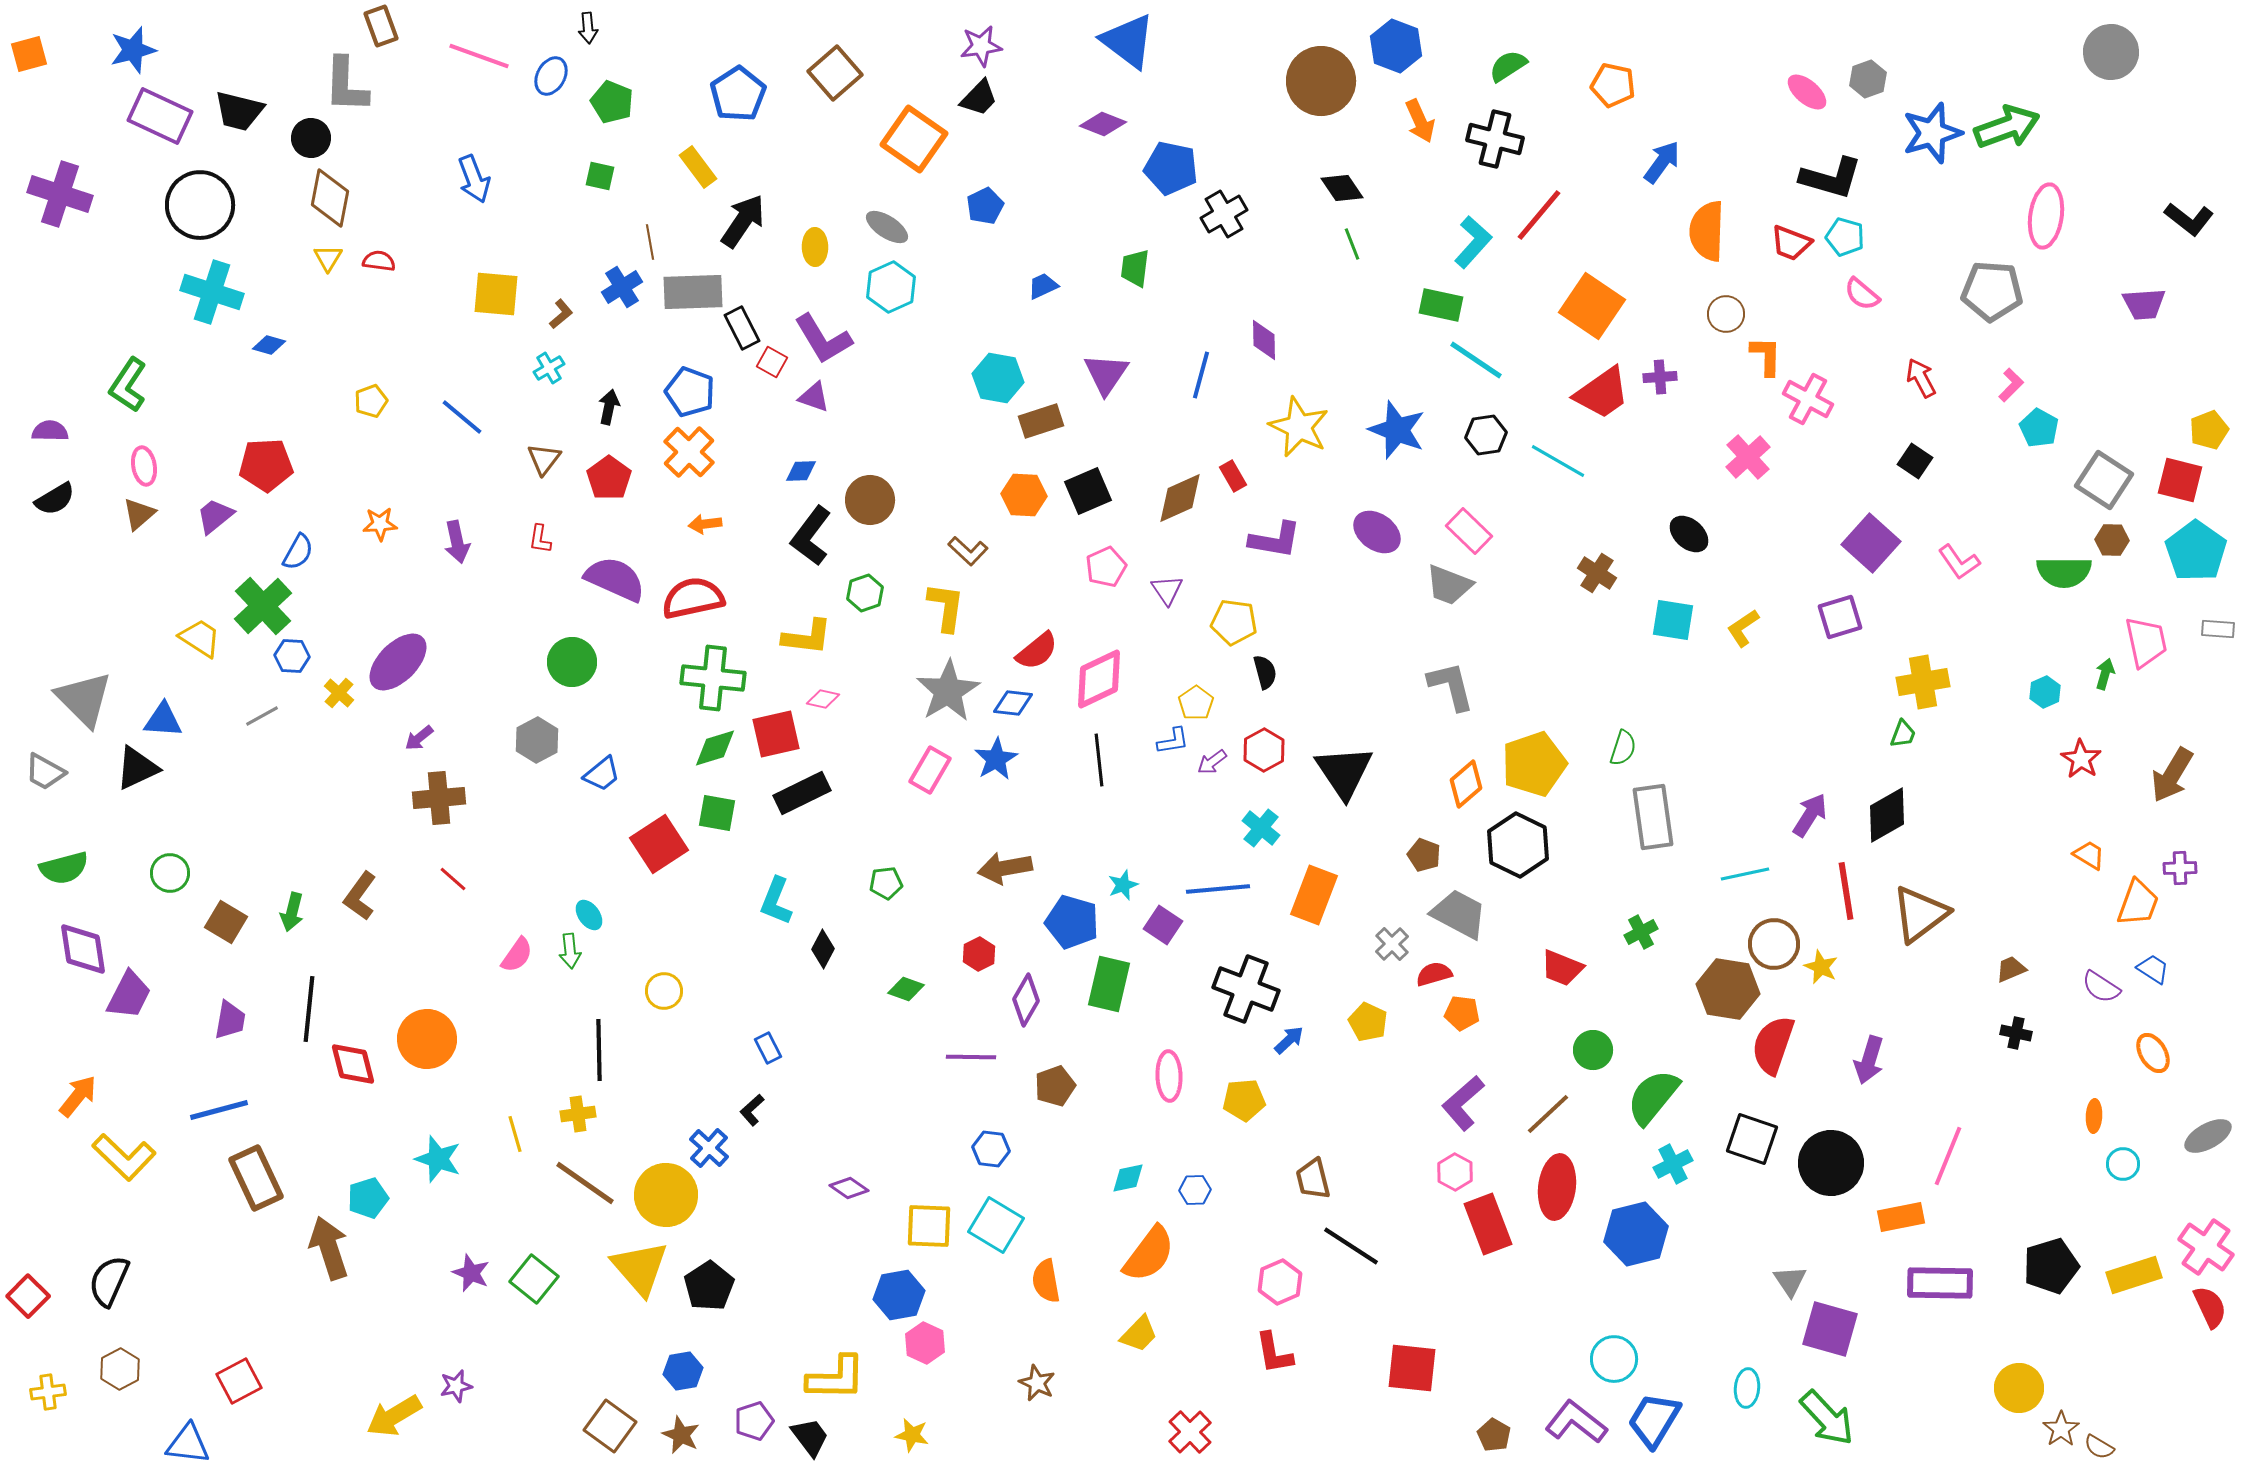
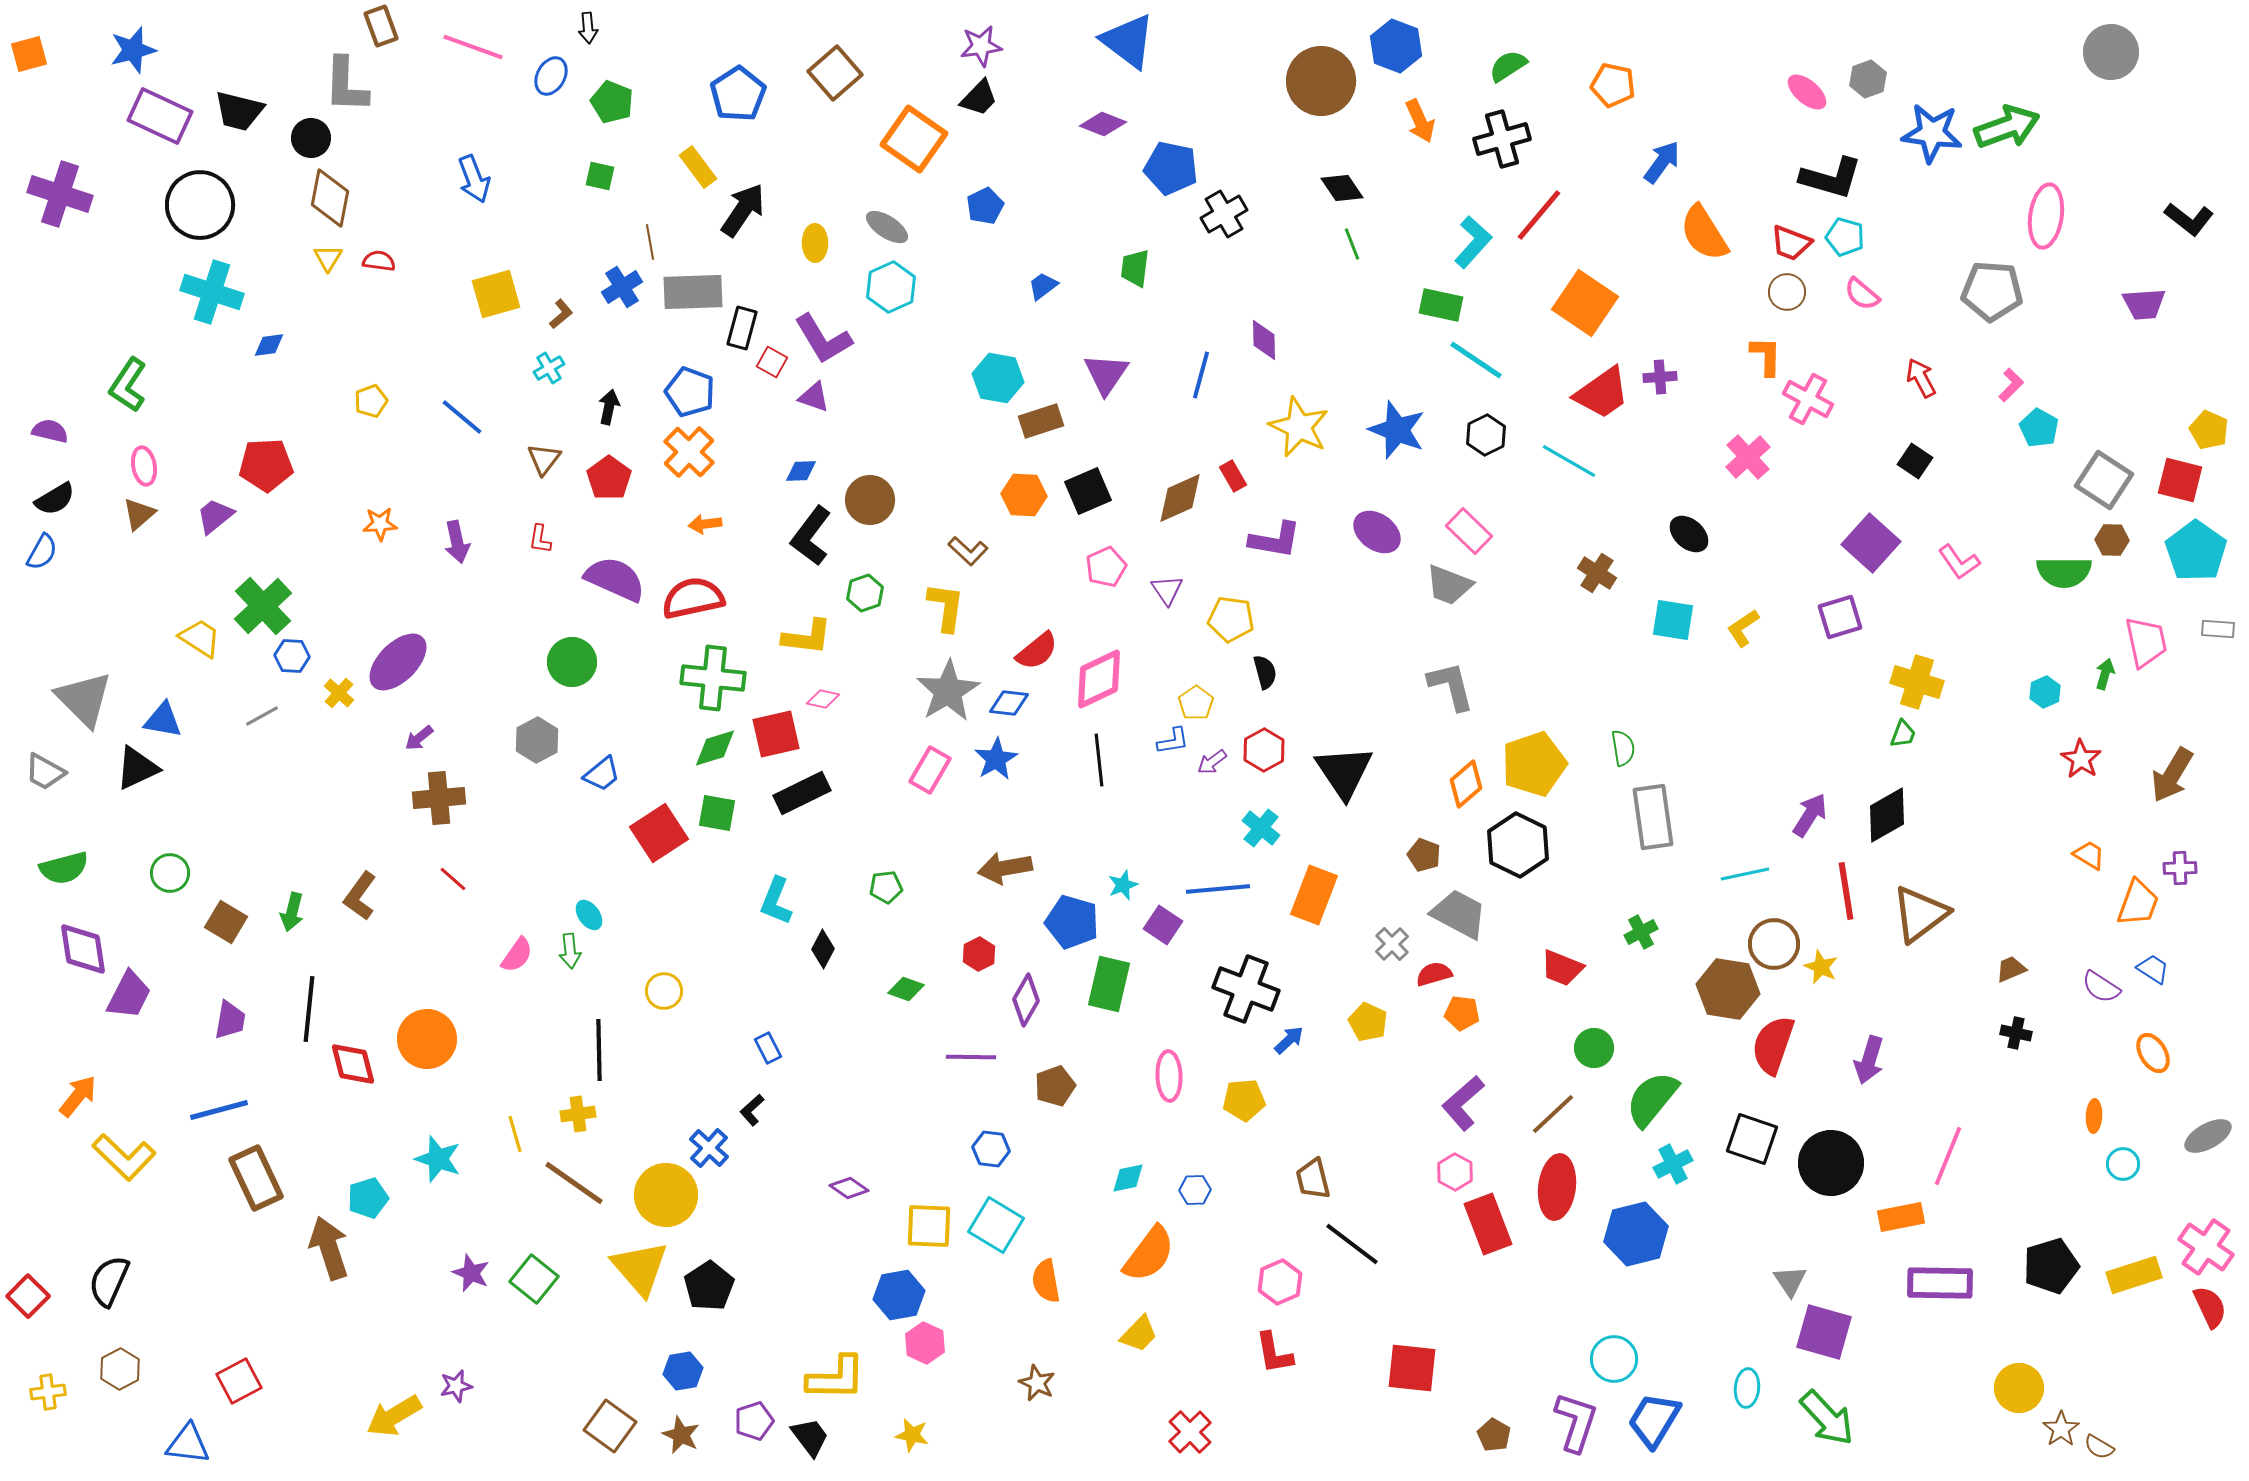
pink line at (479, 56): moved 6 px left, 9 px up
blue star at (1932, 133): rotated 24 degrees clockwise
black cross at (1495, 139): moved 7 px right; rotated 30 degrees counterclockwise
black arrow at (743, 221): moved 11 px up
orange semicircle at (1707, 231): moved 3 px left, 2 px down; rotated 34 degrees counterclockwise
yellow ellipse at (815, 247): moved 4 px up
blue trapezoid at (1043, 286): rotated 12 degrees counterclockwise
yellow square at (496, 294): rotated 21 degrees counterclockwise
orange square at (1592, 306): moved 7 px left, 3 px up
brown circle at (1726, 314): moved 61 px right, 22 px up
black rectangle at (742, 328): rotated 42 degrees clockwise
blue diamond at (269, 345): rotated 24 degrees counterclockwise
yellow pentagon at (2209, 430): rotated 27 degrees counterclockwise
purple semicircle at (50, 431): rotated 12 degrees clockwise
black hexagon at (1486, 435): rotated 18 degrees counterclockwise
cyan line at (1558, 461): moved 11 px right
blue semicircle at (298, 552): moved 256 px left
yellow pentagon at (1234, 622): moved 3 px left, 3 px up
yellow cross at (1923, 682): moved 6 px left; rotated 27 degrees clockwise
blue diamond at (1013, 703): moved 4 px left
blue triangle at (163, 720): rotated 6 degrees clockwise
green semicircle at (1623, 748): rotated 27 degrees counterclockwise
red square at (659, 844): moved 11 px up
green pentagon at (886, 883): moved 4 px down
green circle at (1593, 1050): moved 1 px right, 2 px up
green semicircle at (1653, 1097): moved 1 px left, 2 px down
brown line at (1548, 1114): moved 5 px right
brown line at (585, 1183): moved 11 px left
black line at (1351, 1246): moved 1 px right, 2 px up; rotated 4 degrees clockwise
purple square at (1830, 1329): moved 6 px left, 3 px down
purple L-shape at (1576, 1422): rotated 70 degrees clockwise
